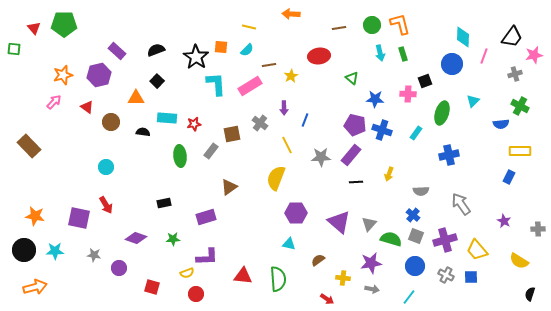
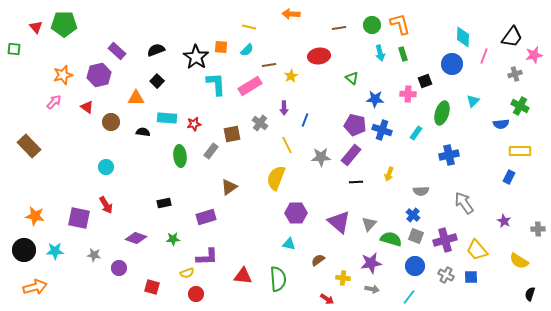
red triangle at (34, 28): moved 2 px right, 1 px up
gray arrow at (461, 204): moved 3 px right, 1 px up
